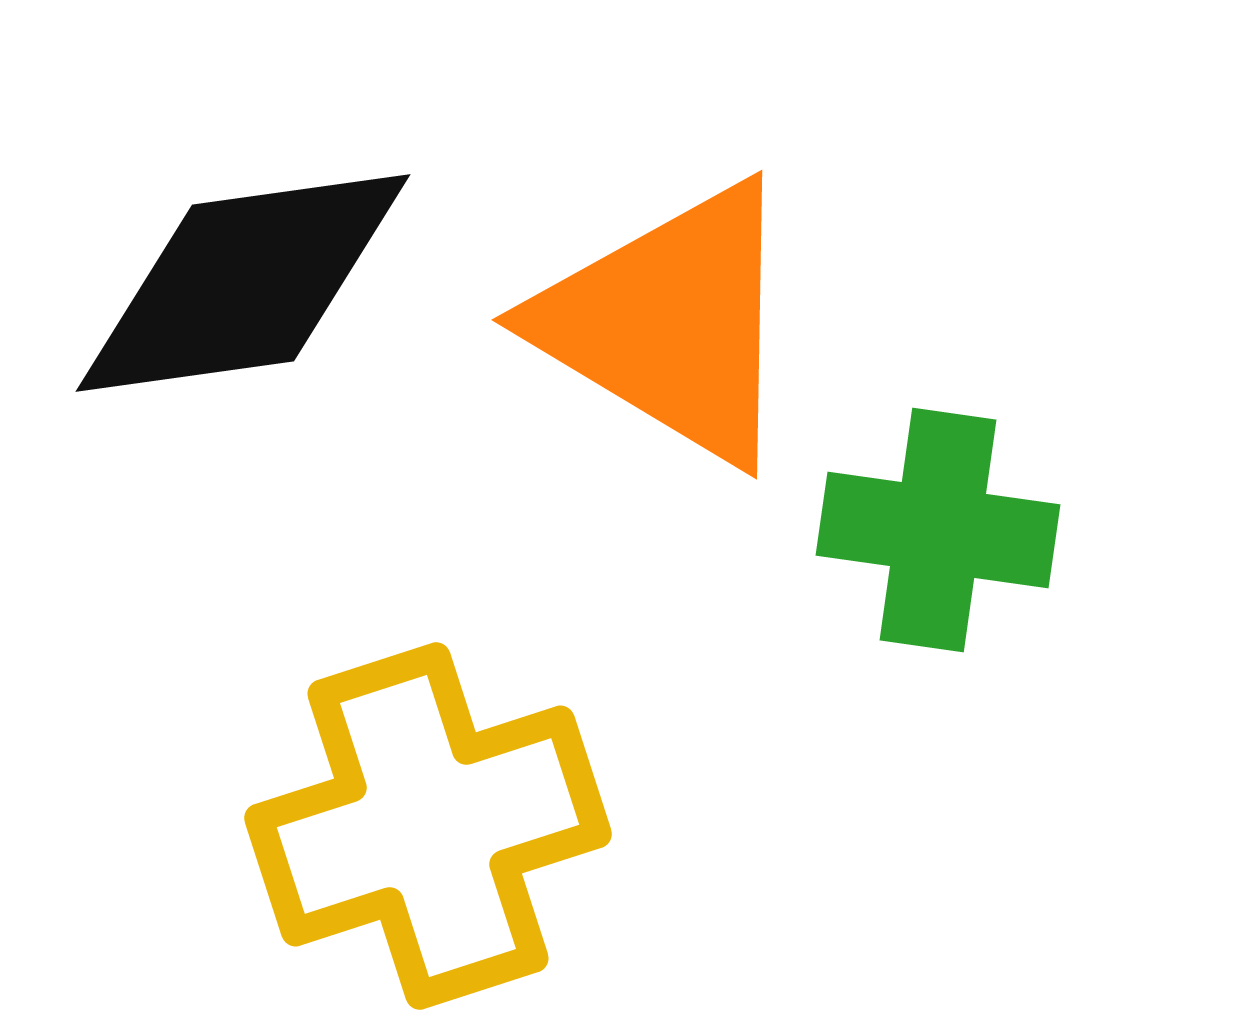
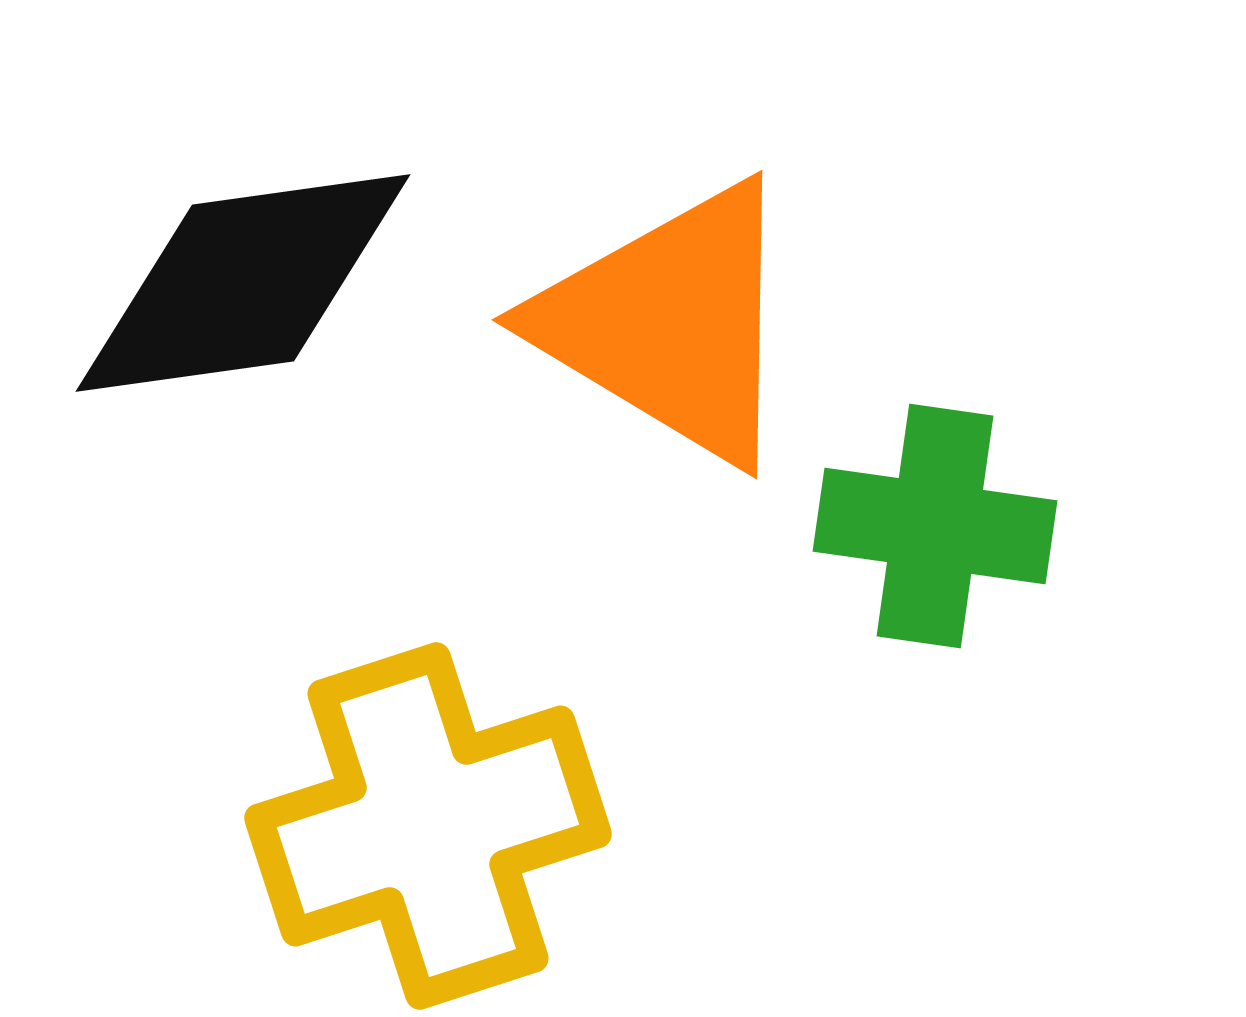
green cross: moved 3 px left, 4 px up
